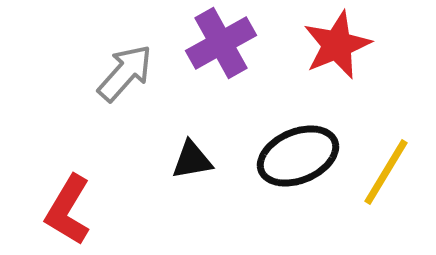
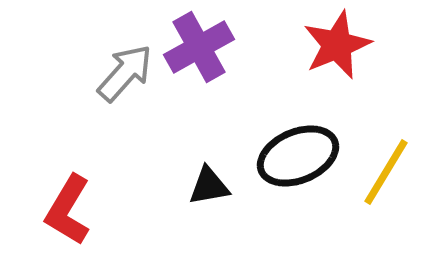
purple cross: moved 22 px left, 4 px down
black triangle: moved 17 px right, 26 px down
